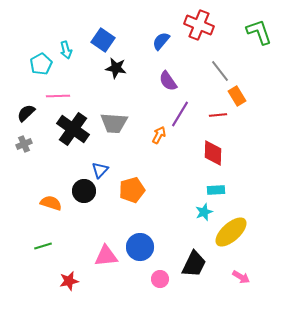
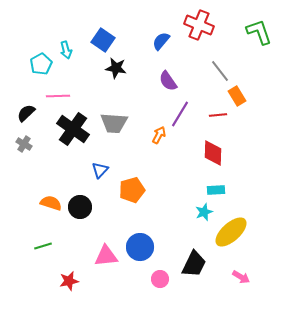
gray cross: rotated 35 degrees counterclockwise
black circle: moved 4 px left, 16 px down
